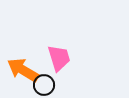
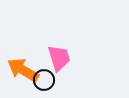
black circle: moved 5 px up
